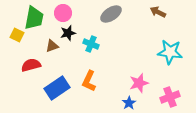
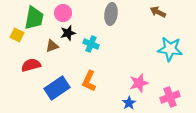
gray ellipse: rotated 50 degrees counterclockwise
cyan star: moved 3 px up
